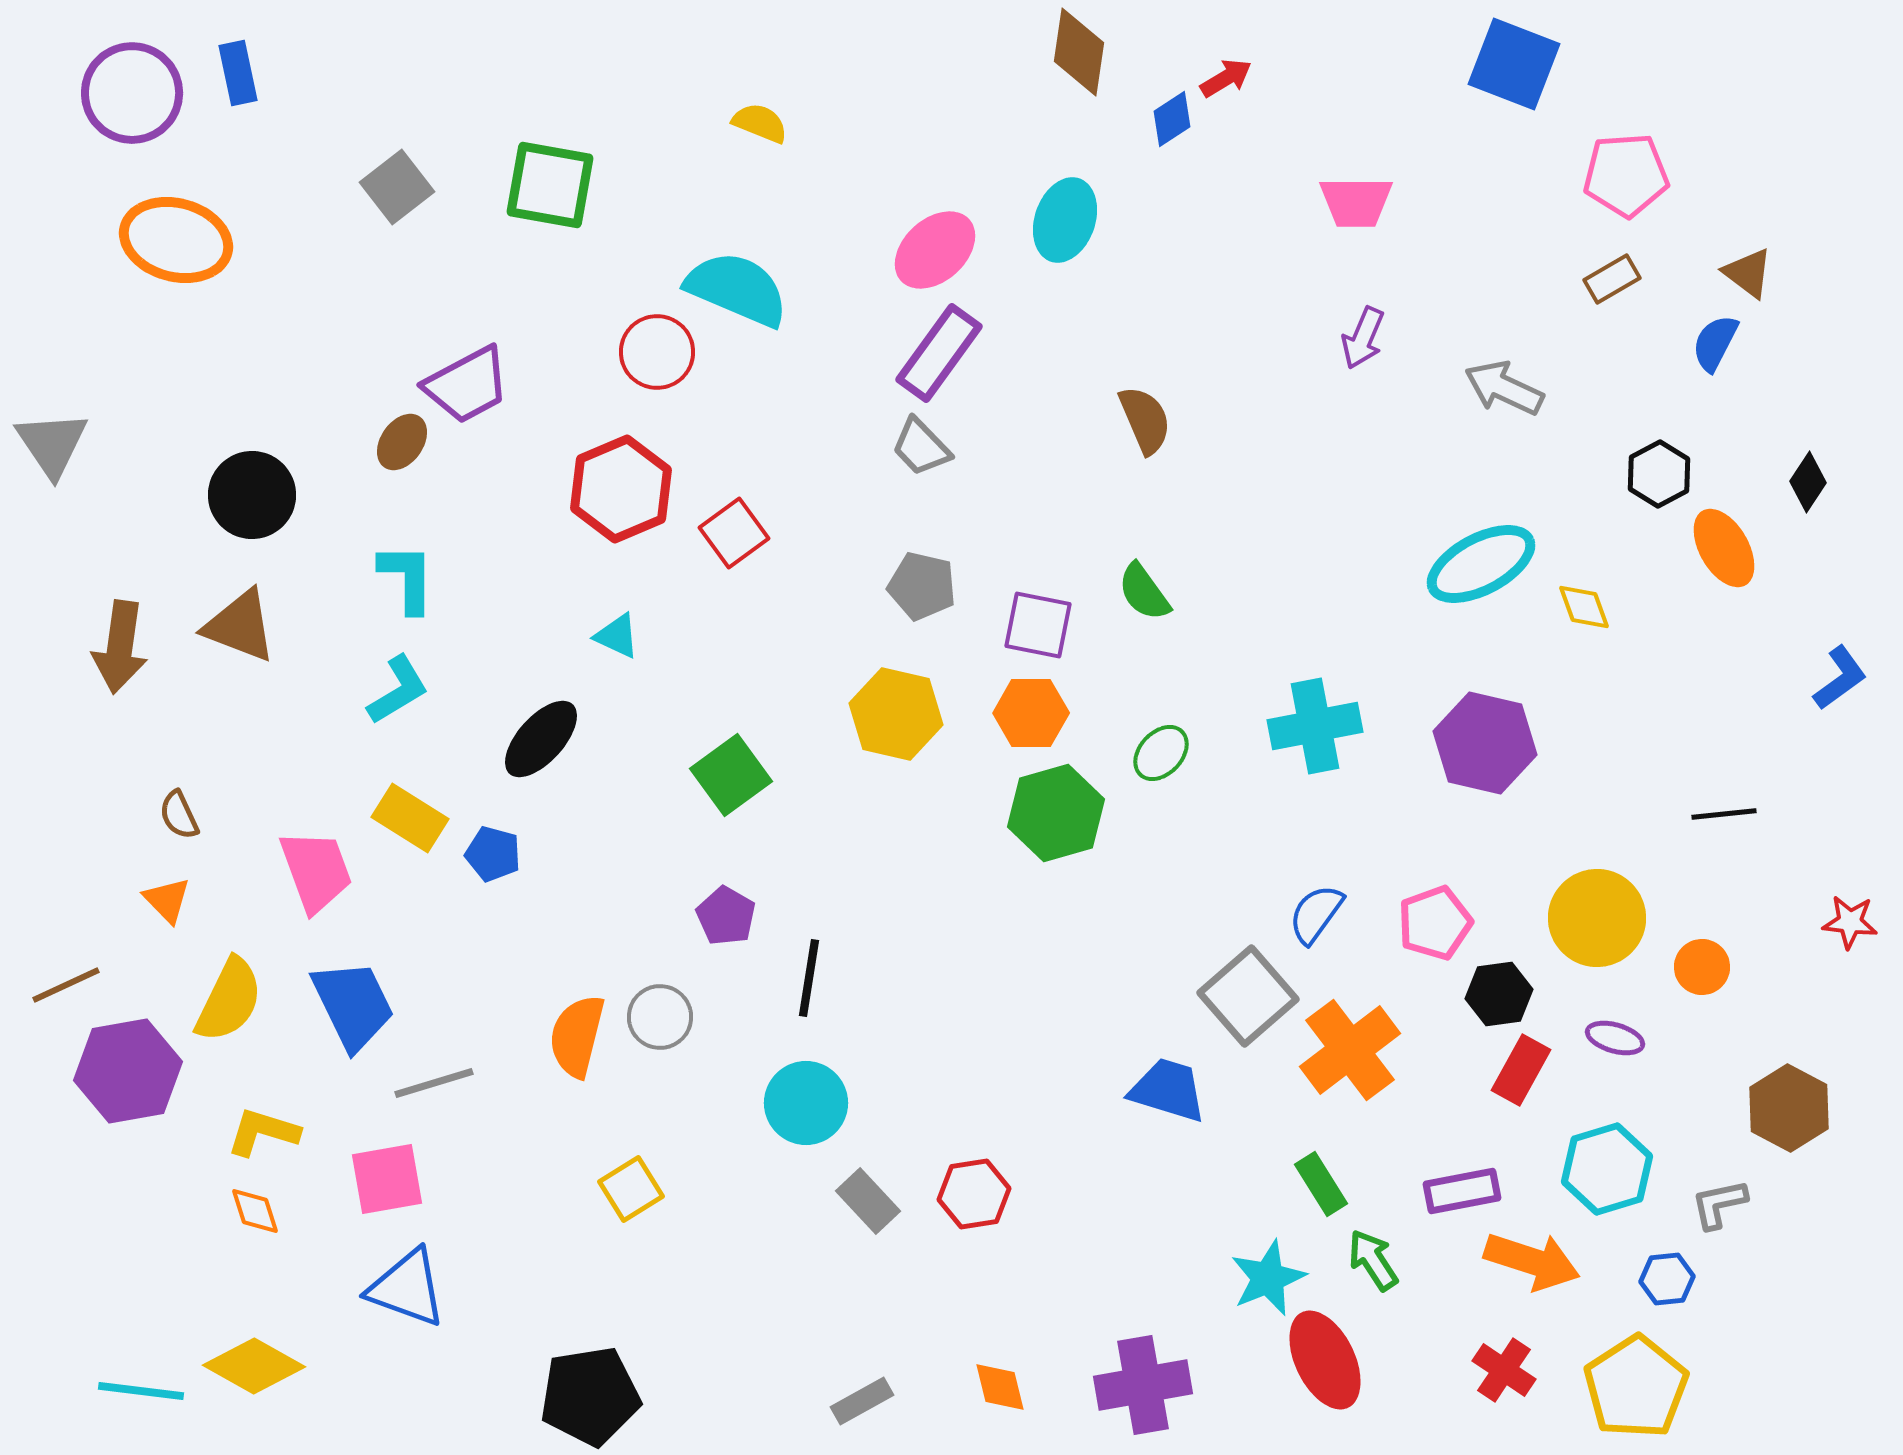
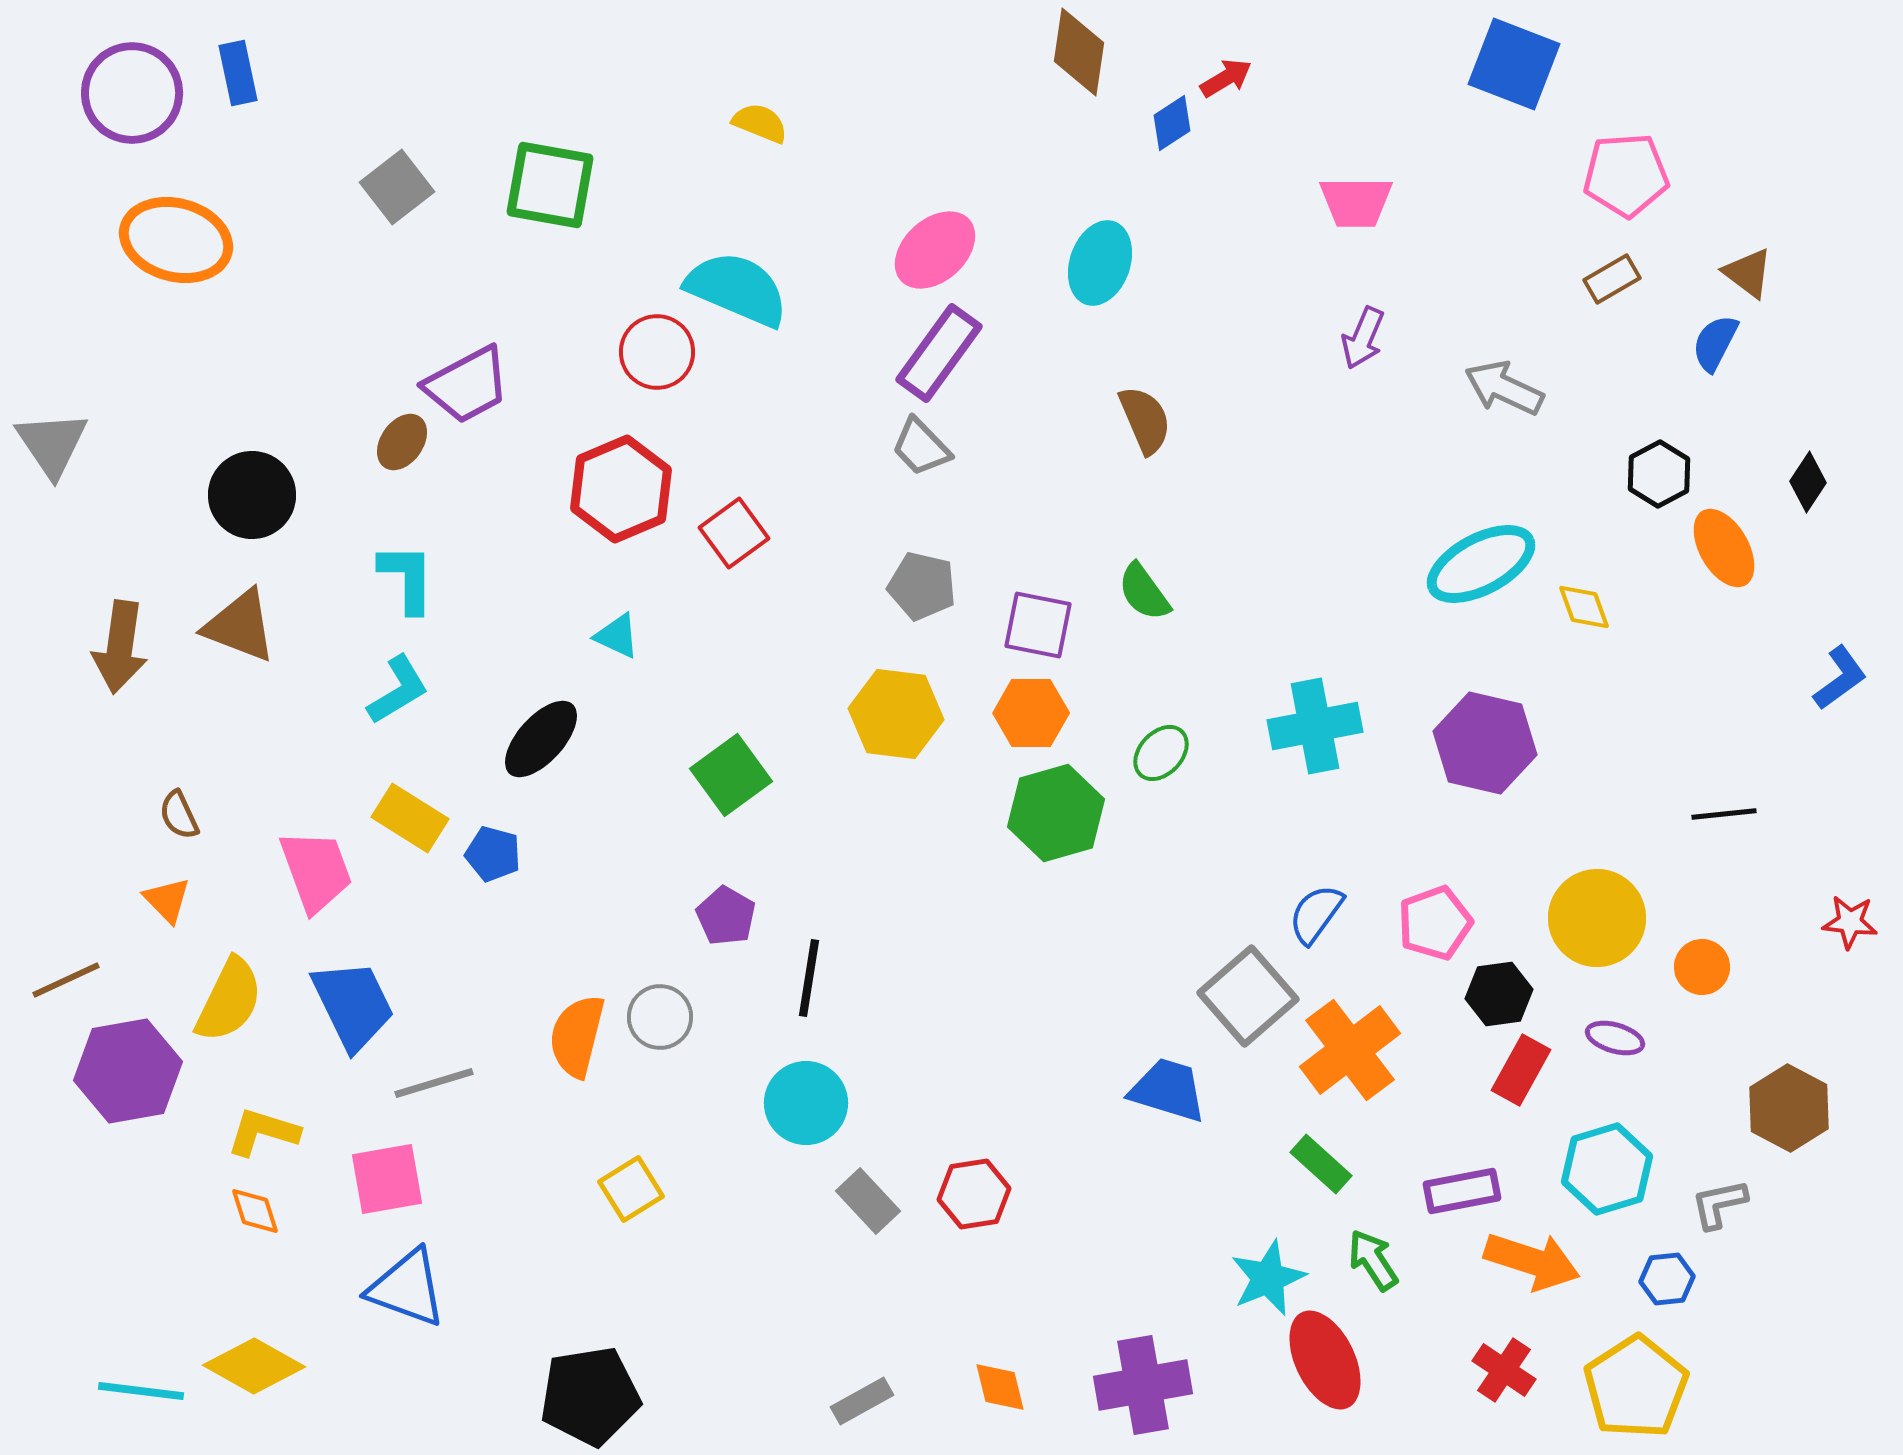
blue diamond at (1172, 119): moved 4 px down
cyan ellipse at (1065, 220): moved 35 px right, 43 px down
yellow hexagon at (896, 714): rotated 6 degrees counterclockwise
brown line at (66, 985): moved 5 px up
green rectangle at (1321, 1184): moved 20 px up; rotated 16 degrees counterclockwise
